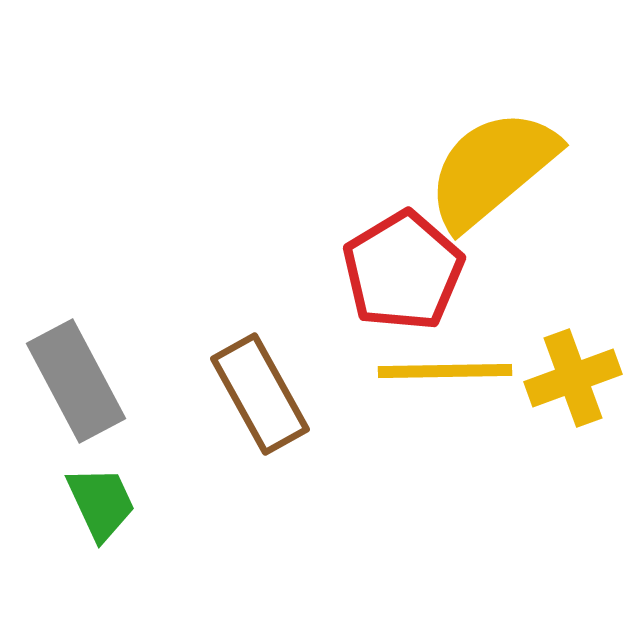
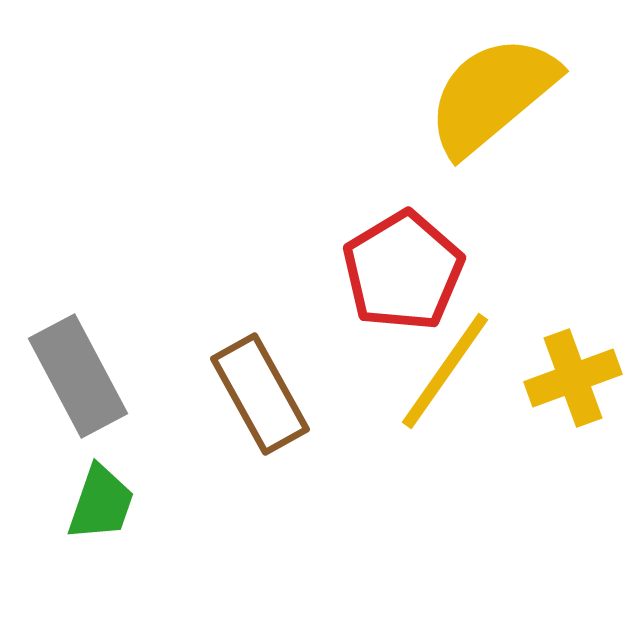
yellow semicircle: moved 74 px up
yellow line: rotated 54 degrees counterclockwise
gray rectangle: moved 2 px right, 5 px up
green trapezoid: rotated 44 degrees clockwise
